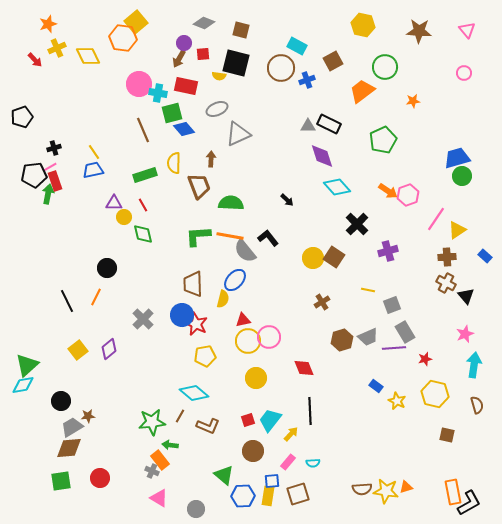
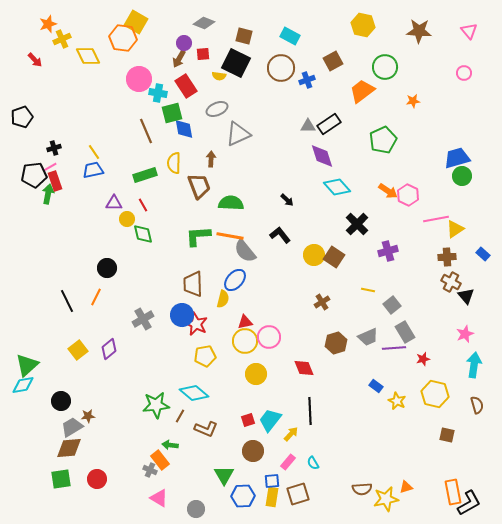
yellow square at (136, 22): rotated 20 degrees counterclockwise
brown square at (241, 30): moved 3 px right, 6 px down
pink triangle at (467, 30): moved 2 px right, 1 px down
cyan rectangle at (297, 46): moved 7 px left, 10 px up
yellow cross at (57, 48): moved 5 px right, 9 px up
black square at (236, 63): rotated 12 degrees clockwise
pink circle at (139, 84): moved 5 px up
red rectangle at (186, 86): rotated 45 degrees clockwise
black rectangle at (329, 124): rotated 60 degrees counterclockwise
blue diamond at (184, 129): rotated 30 degrees clockwise
brown line at (143, 130): moved 3 px right, 1 px down
pink hexagon at (408, 195): rotated 15 degrees counterclockwise
yellow circle at (124, 217): moved 3 px right, 2 px down
pink line at (436, 219): rotated 45 degrees clockwise
yellow triangle at (457, 230): moved 2 px left, 1 px up
black L-shape at (268, 238): moved 12 px right, 3 px up
blue rectangle at (485, 256): moved 2 px left, 2 px up
yellow circle at (313, 258): moved 1 px right, 3 px up
brown cross at (446, 283): moved 5 px right, 1 px up
gray square at (392, 305): rotated 18 degrees counterclockwise
gray cross at (143, 319): rotated 15 degrees clockwise
red triangle at (243, 320): moved 2 px right, 2 px down
brown hexagon at (342, 340): moved 6 px left, 3 px down
yellow circle at (248, 341): moved 3 px left
red star at (425, 359): moved 2 px left
yellow circle at (256, 378): moved 4 px up
green star at (152, 422): moved 4 px right, 17 px up
brown L-shape at (208, 426): moved 2 px left, 3 px down
cyan semicircle at (313, 463): rotated 64 degrees clockwise
gray cross at (152, 471): moved 2 px left, 1 px up
green triangle at (224, 475): rotated 20 degrees clockwise
red circle at (100, 478): moved 3 px left, 1 px down
green square at (61, 481): moved 2 px up
yellow star at (386, 491): moved 8 px down; rotated 20 degrees counterclockwise
yellow rectangle at (268, 496): moved 4 px right, 1 px down
